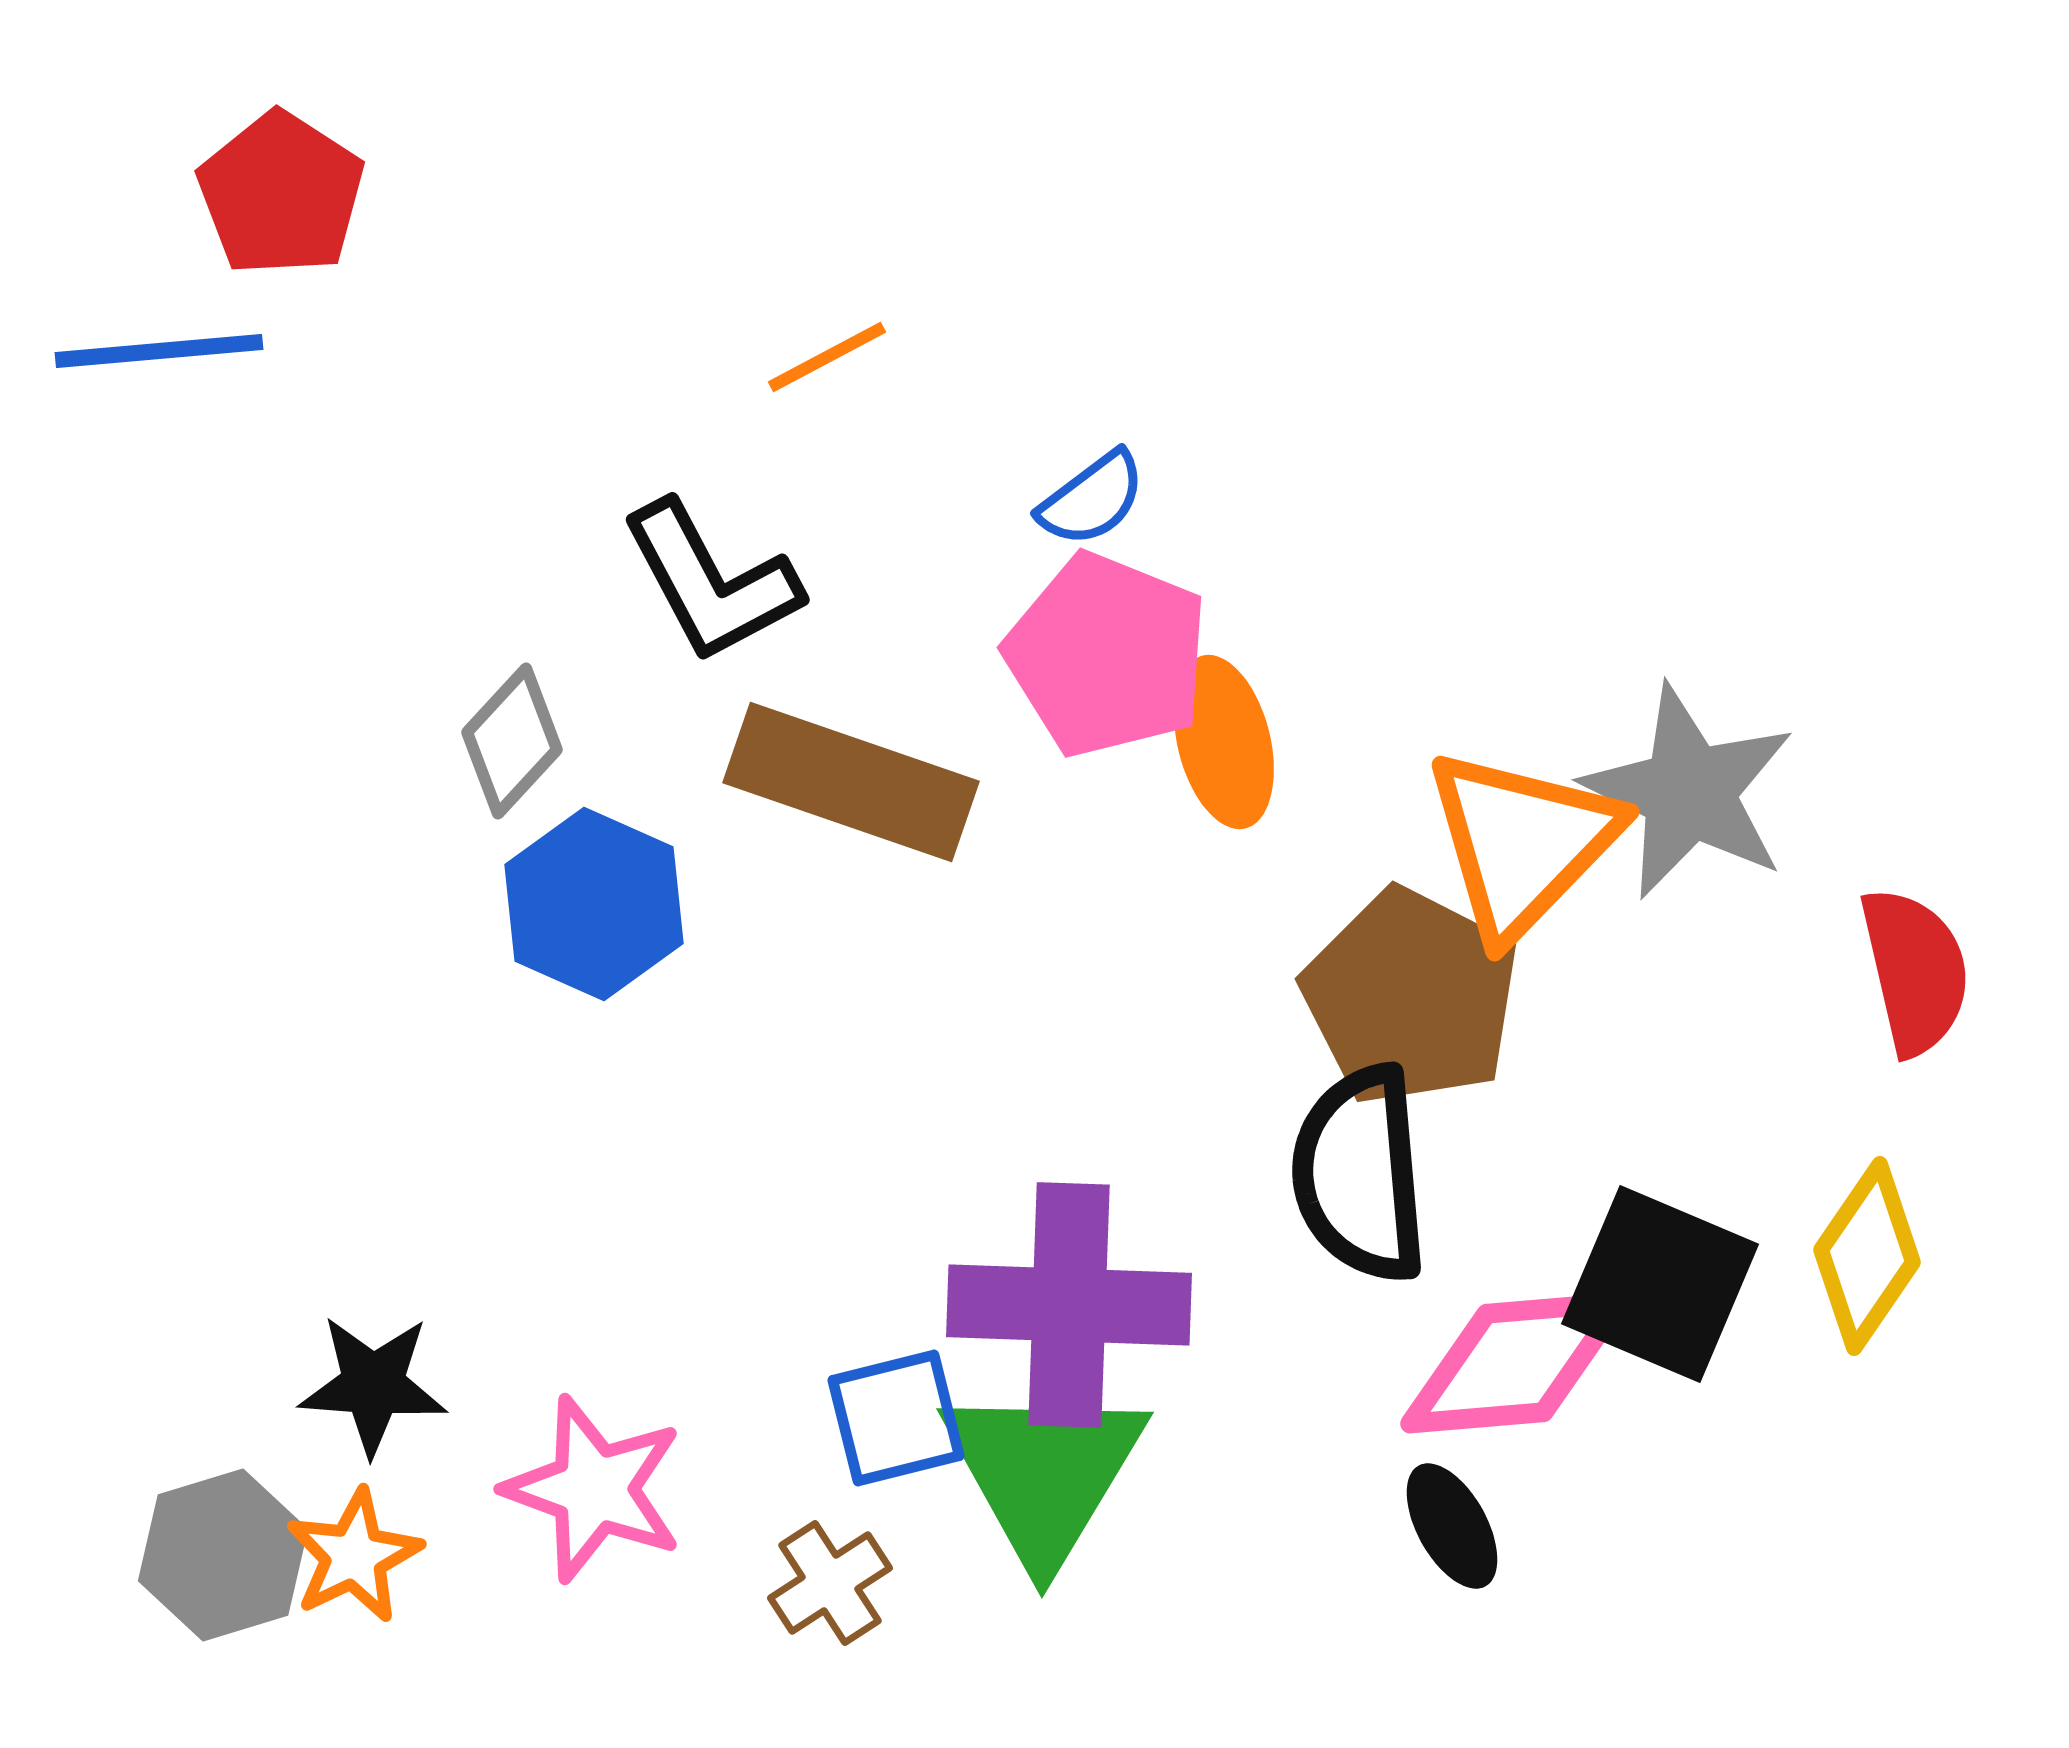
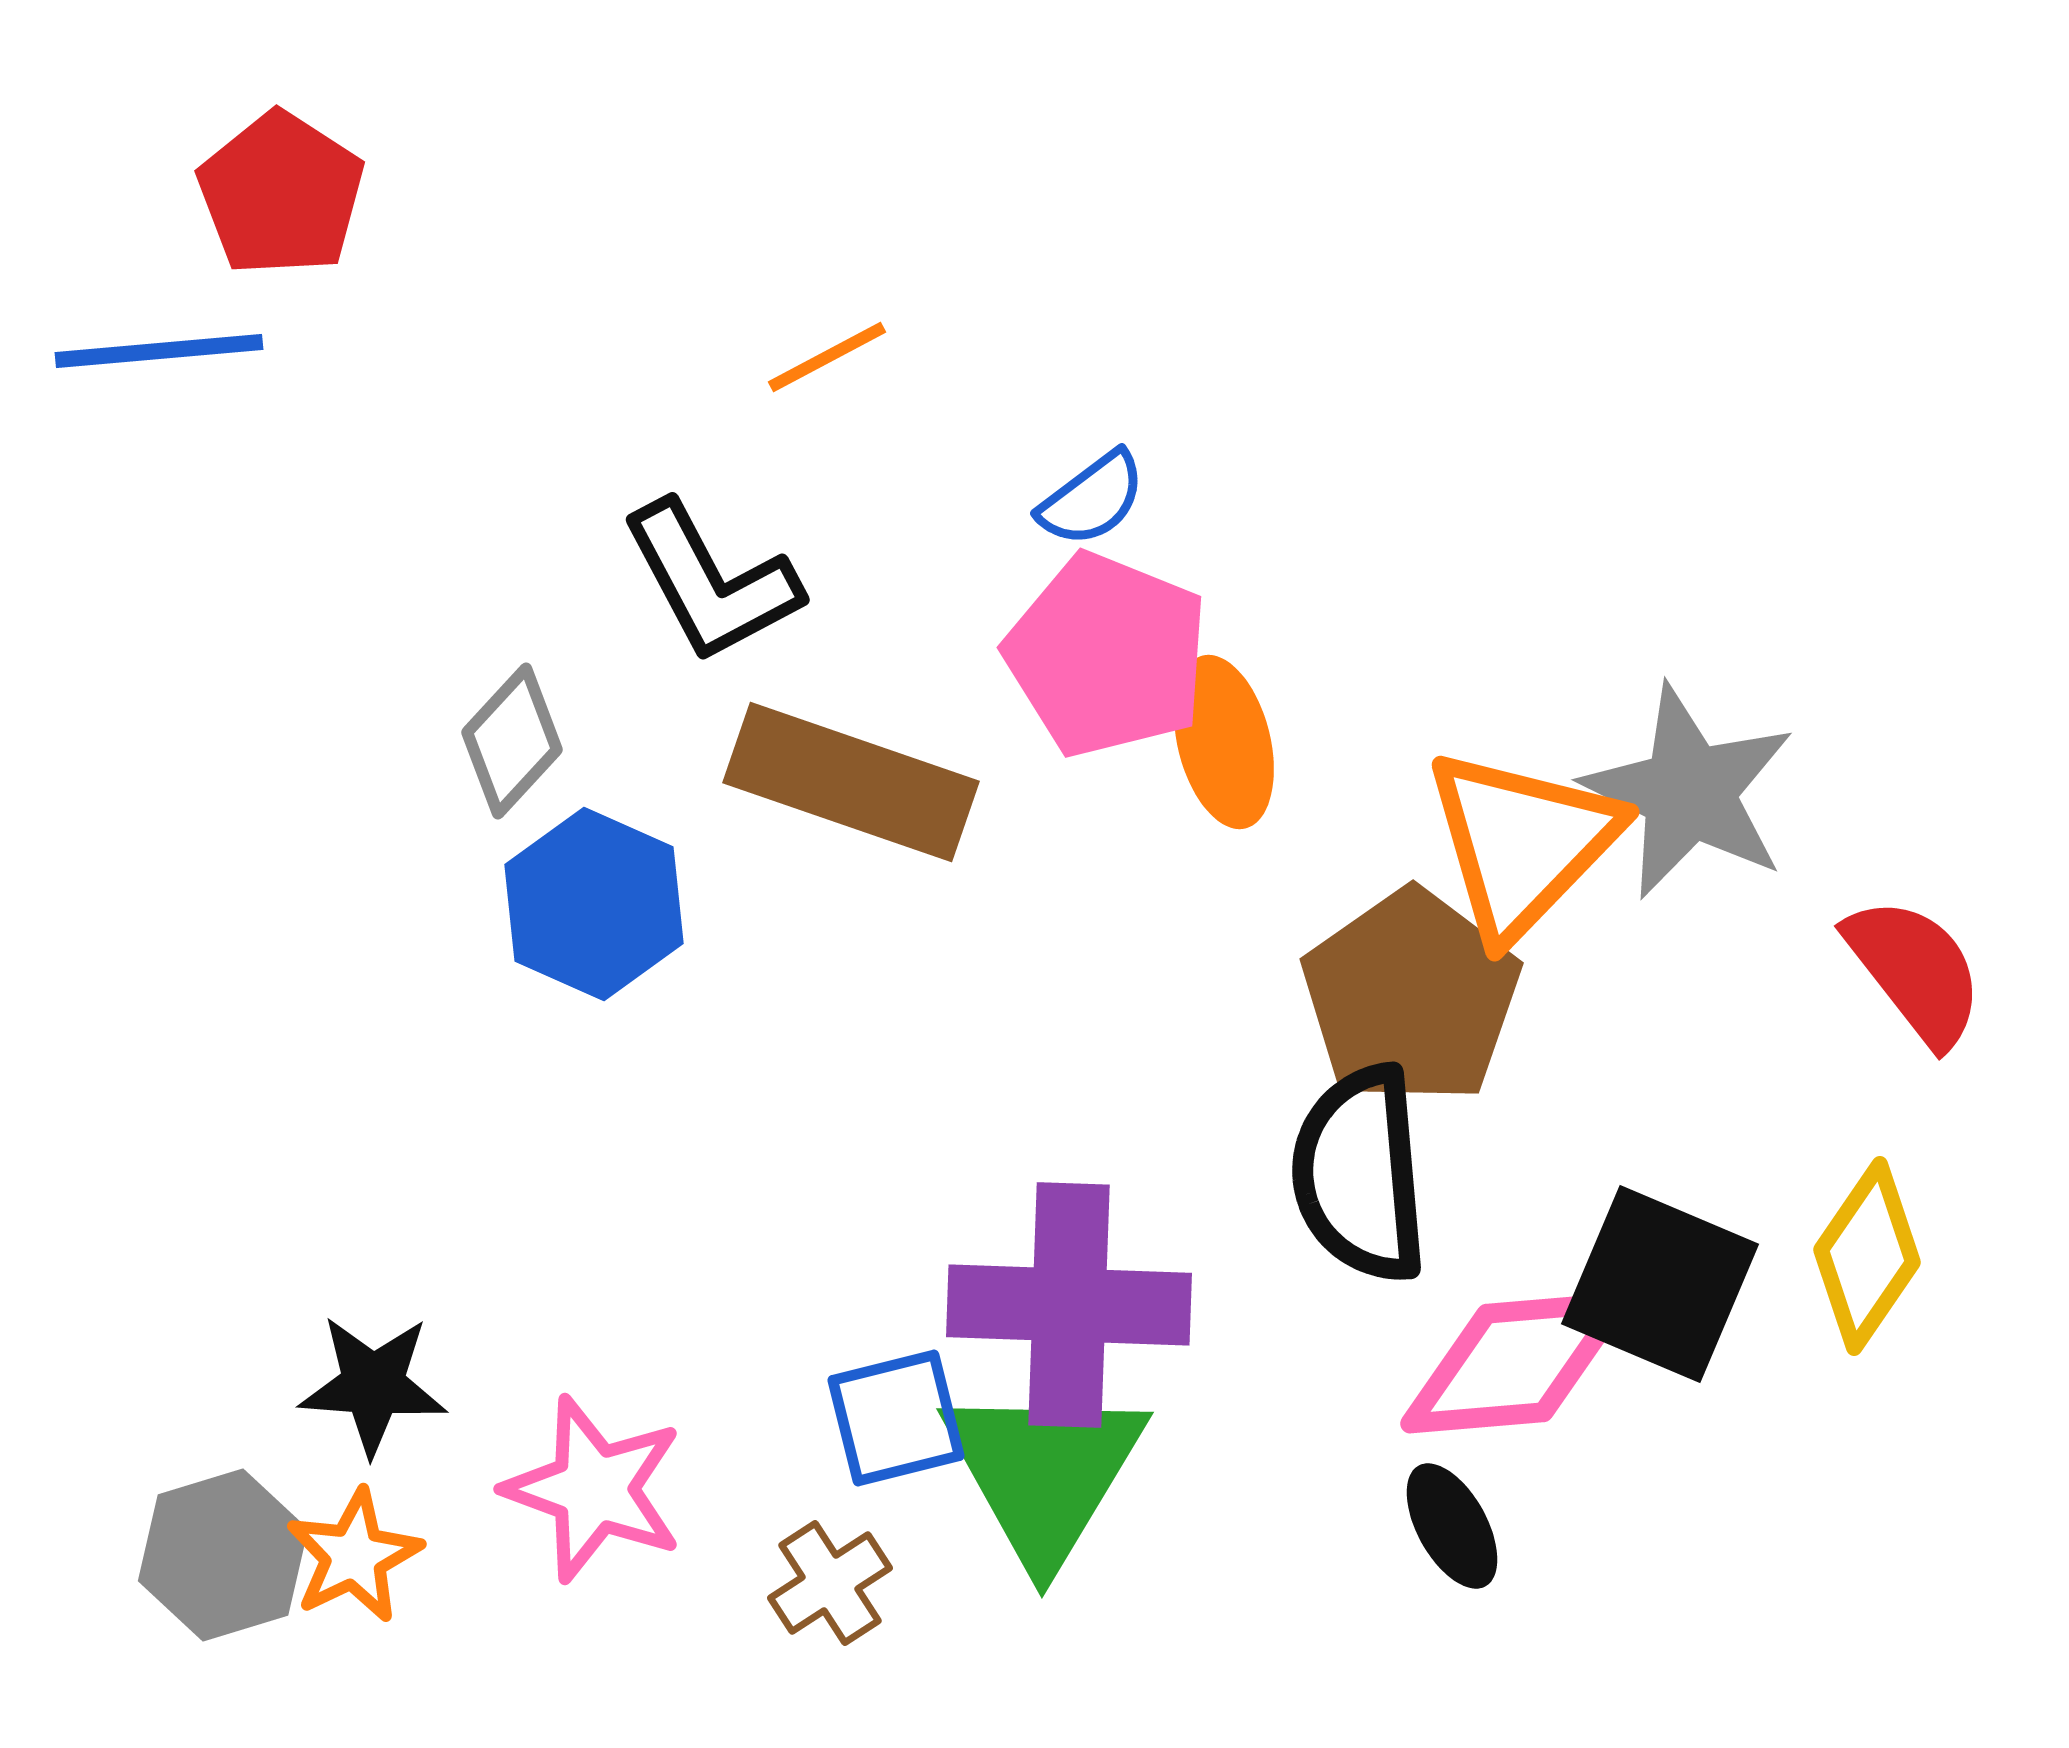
red semicircle: rotated 25 degrees counterclockwise
brown pentagon: rotated 10 degrees clockwise
